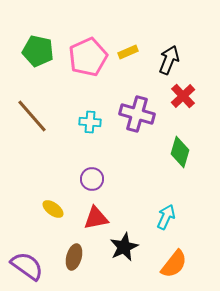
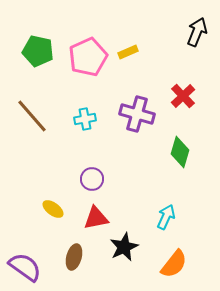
black arrow: moved 28 px right, 28 px up
cyan cross: moved 5 px left, 3 px up; rotated 15 degrees counterclockwise
purple semicircle: moved 2 px left, 1 px down
